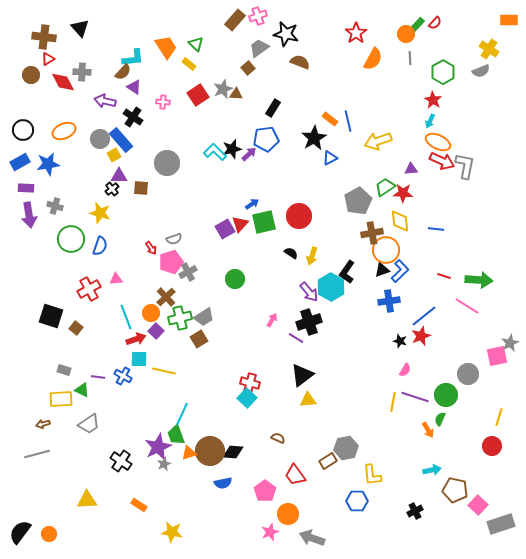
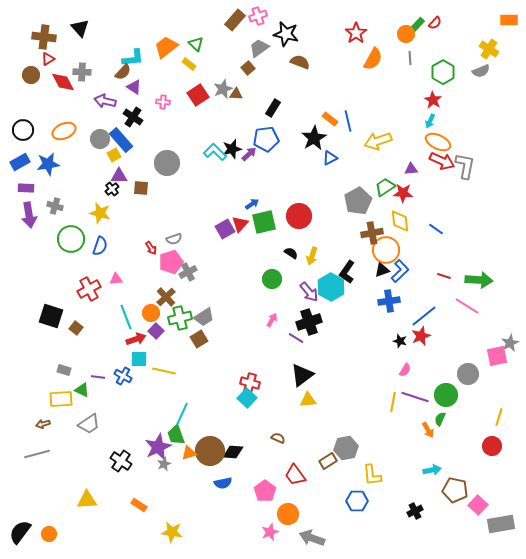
orange trapezoid at (166, 47): rotated 95 degrees counterclockwise
blue line at (436, 229): rotated 28 degrees clockwise
green circle at (235, 279): moved 37 px right
gray rectangle at (501, 524): rotated 8 degrees clockwise
